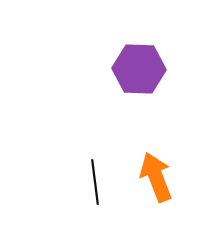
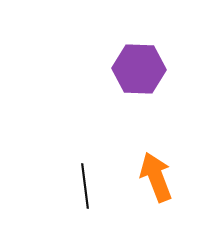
black line: moved 10 px left, 4 px down
